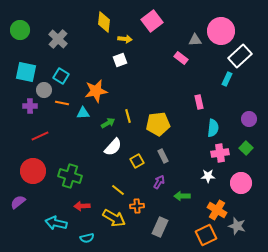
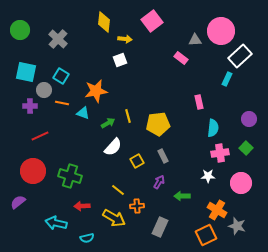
cyan triangle at (83, 113): rotated 24 degrees clockwise
